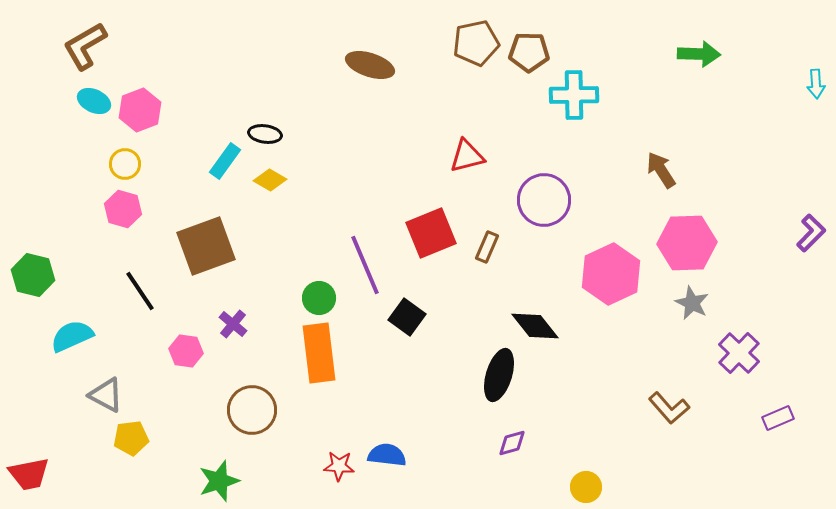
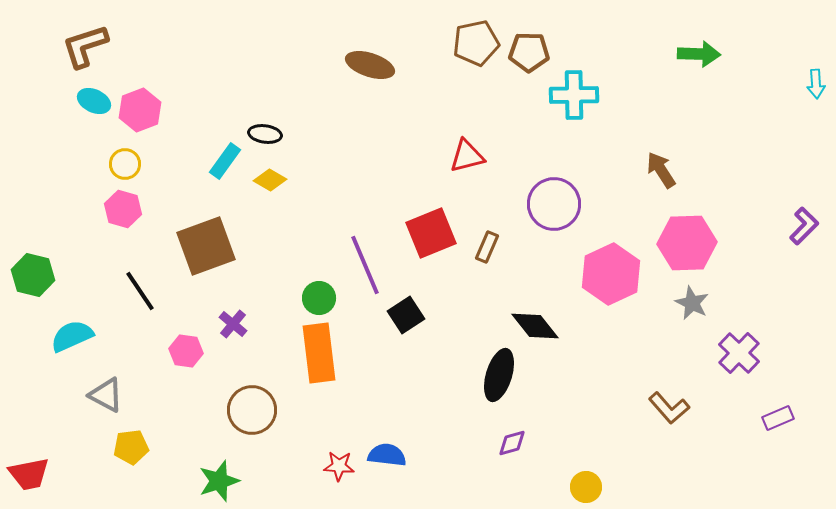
brown L-shape at (85, 46): rotated 12 degrees clockwise
purple circle at (544, 200): moved 10 px right, 4 px down
purple L-shape at (811, 233): moved 7 px left, 7 px up
black square at (407, 317): moved 1 px left, 2 px up; rotated 21 degrees clockwise
yellow pentagon at (131, 438): moved 9 px down
